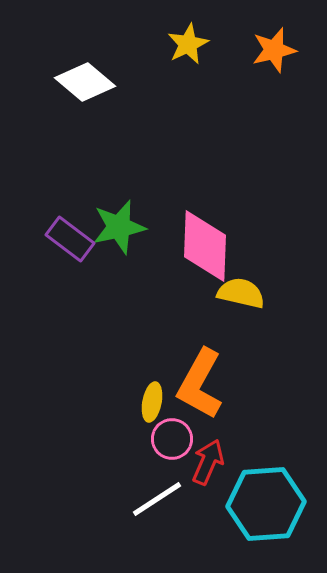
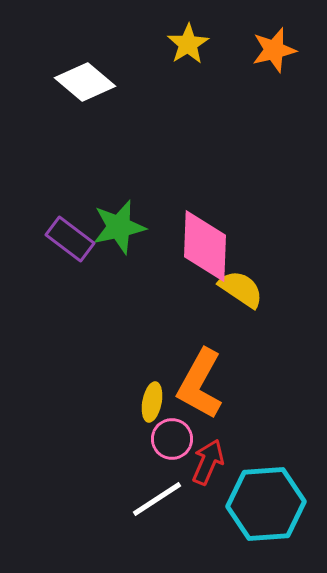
yellow star: rotated 6 degrees counterclockwise
yellow semicircle: moved 4 px up; rotated 21 degrees clockwise
